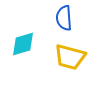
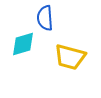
blue semicircle: moved 19 px left
